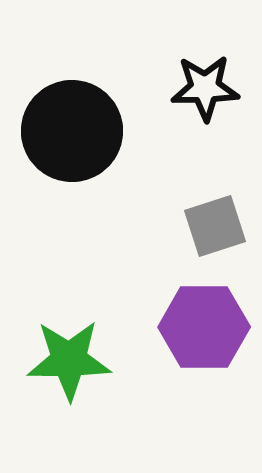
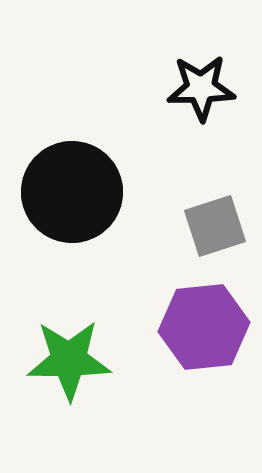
black star: moved 4 px left
black circle: moved 61 px down
purple hexagon: rotated 6 degrees counterclockwise
